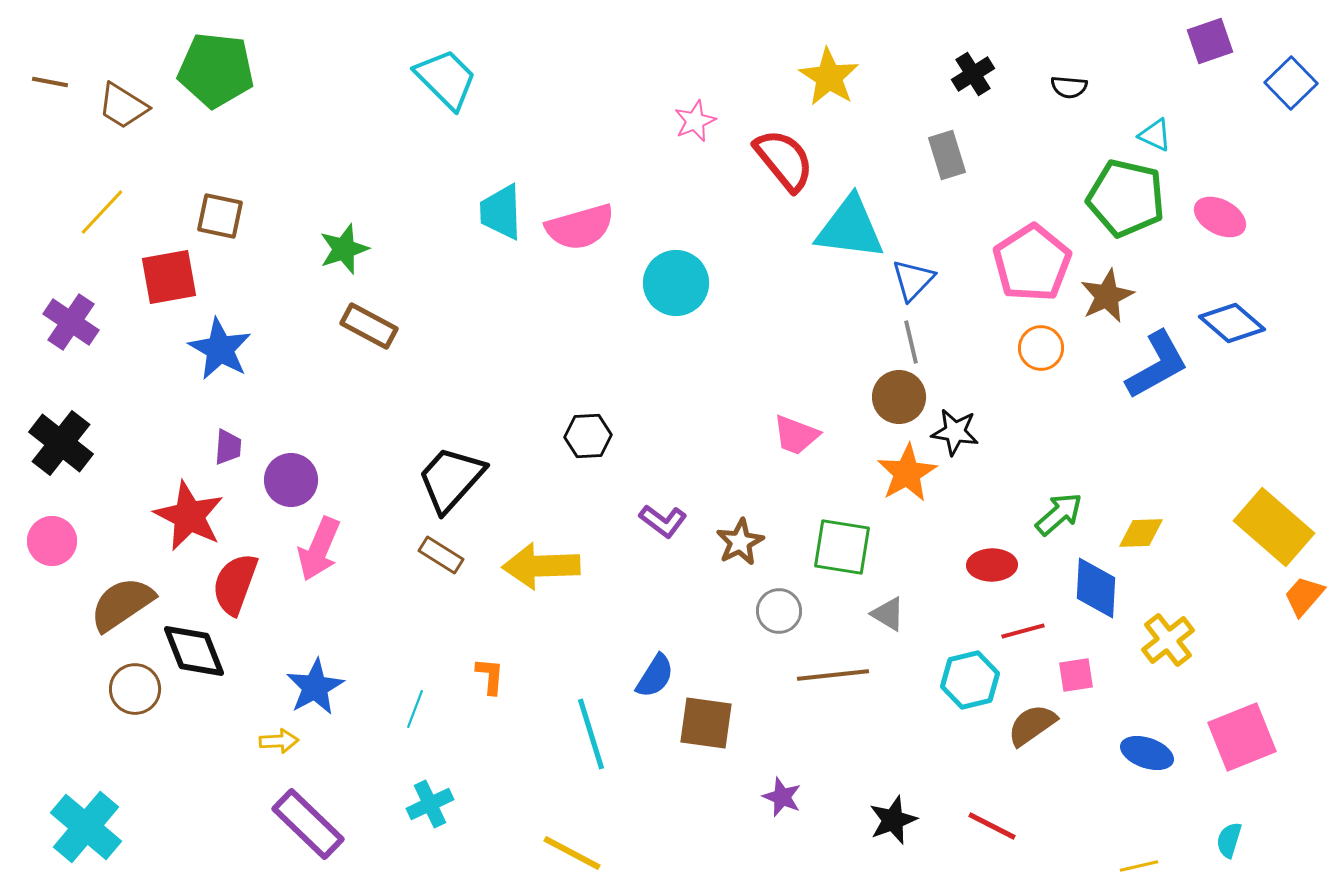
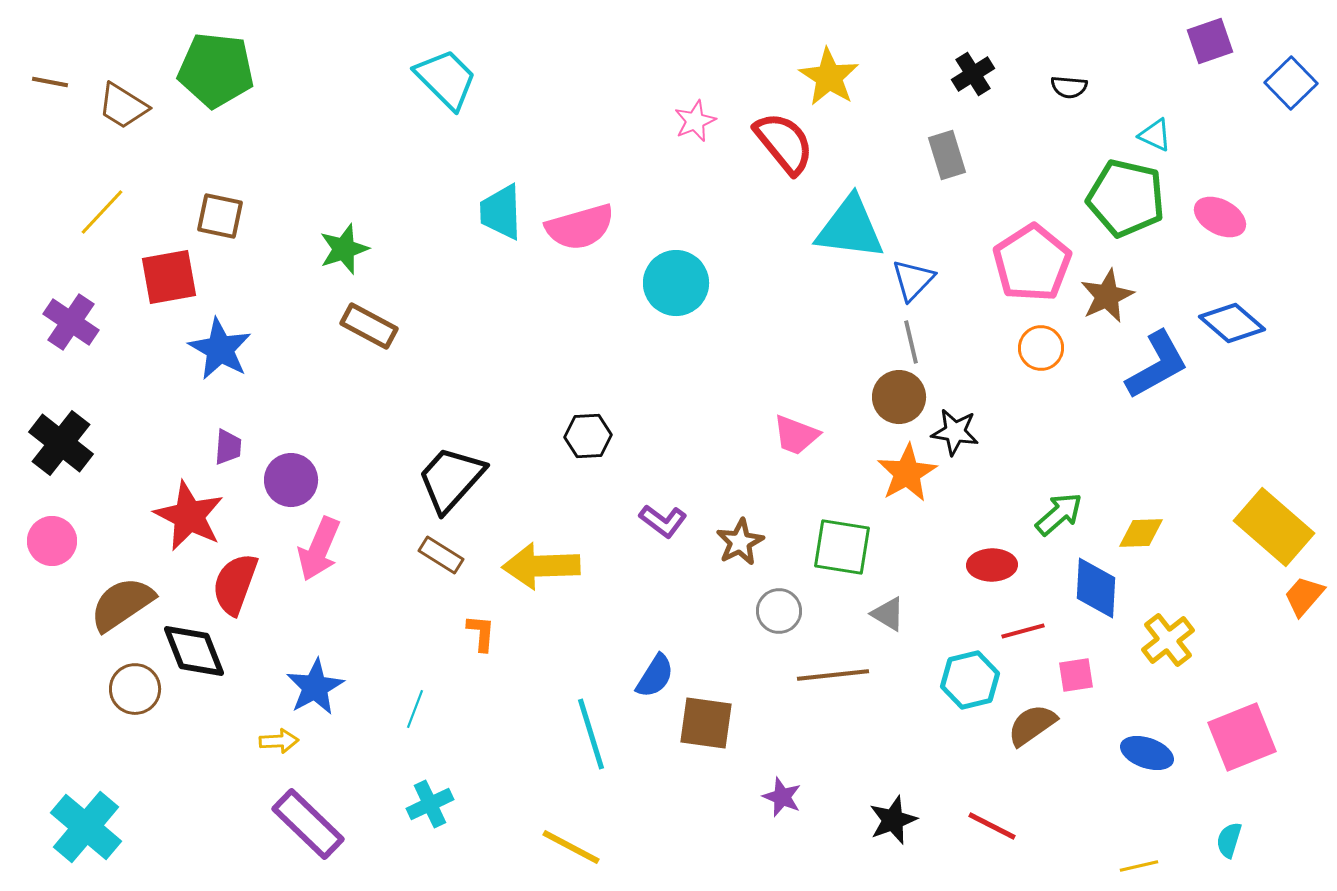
red semicircle at (784, 160): moved 17 px up
orange L-shape at (490, 676): moved 9 px left, 43 px up
yellow line at (572, 853): moved 1 px left, 6 px up
